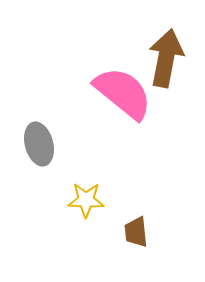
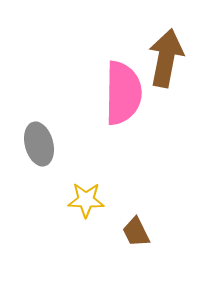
pink semicircle: rotated 52 degrees clockwise
brown trapezoid: rotated 20 degrees counterclockwise
